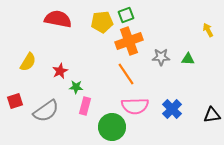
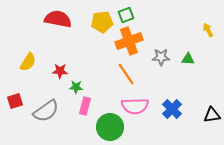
red star: rotated 28 degrees clockwise
green circle: moved 2 px left
